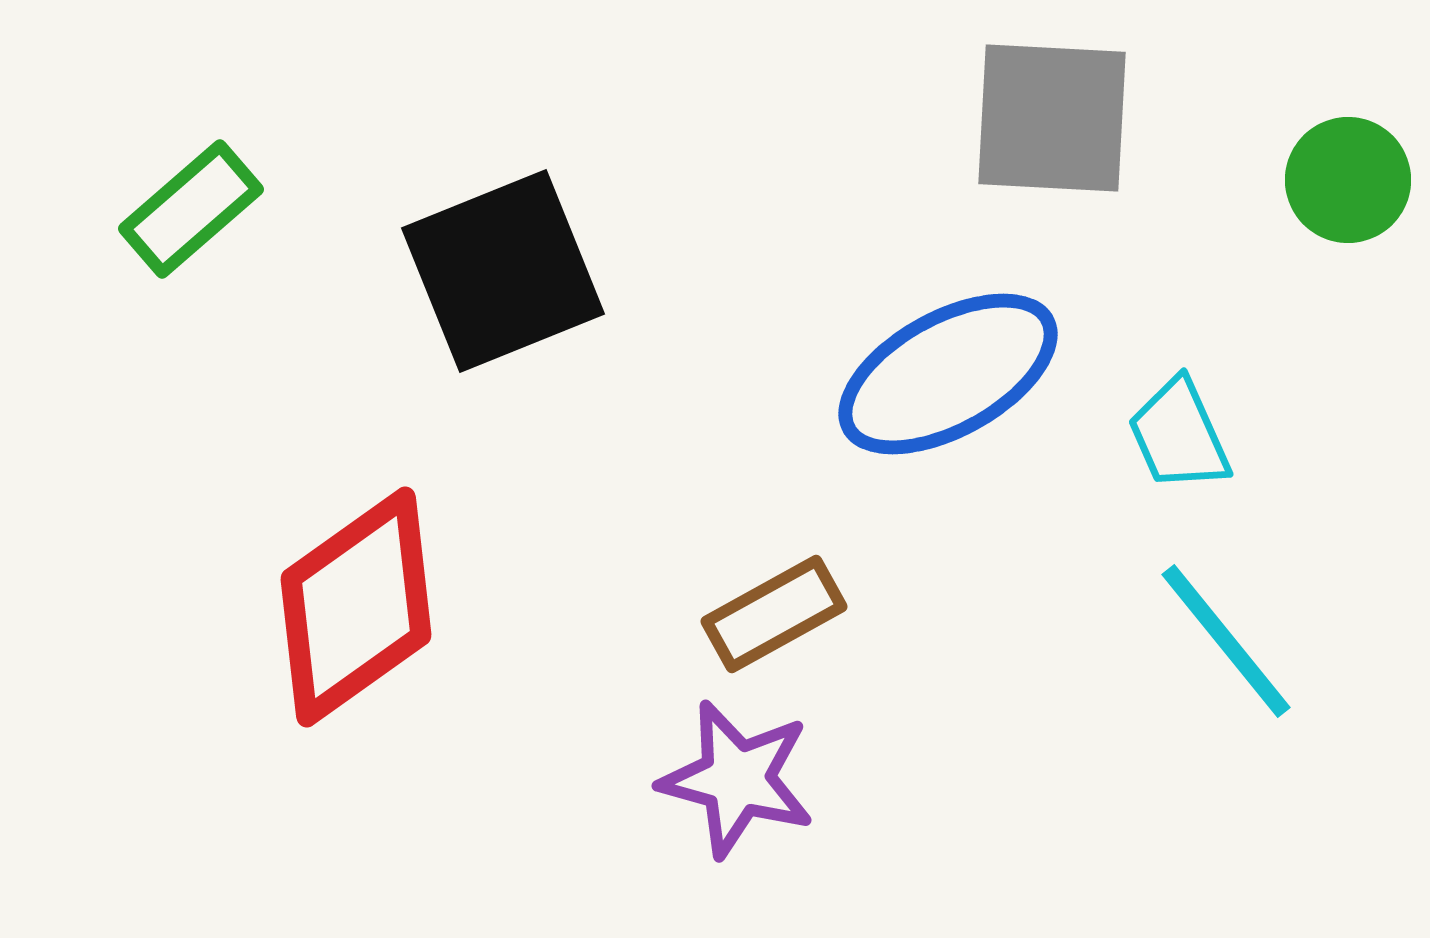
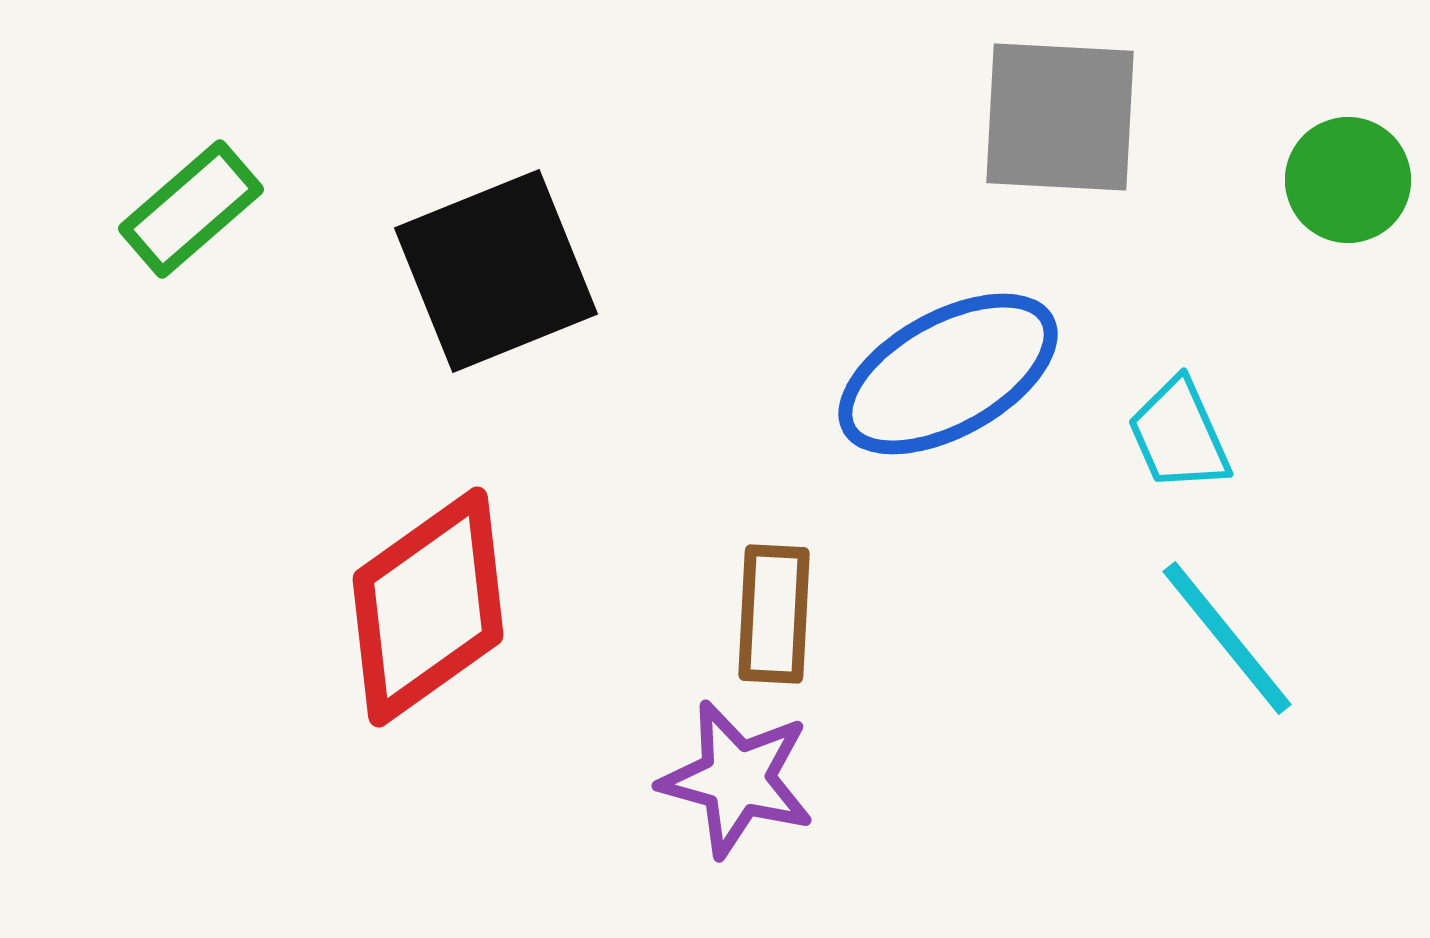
gray square: moved 8 px right, 1 px up
black square: moved 7 px left
red diamond: moved 72 px right
brown rectangle: rotated 58 degrees counterclockwise
cyan line: moved 1 px right, 3 px up
